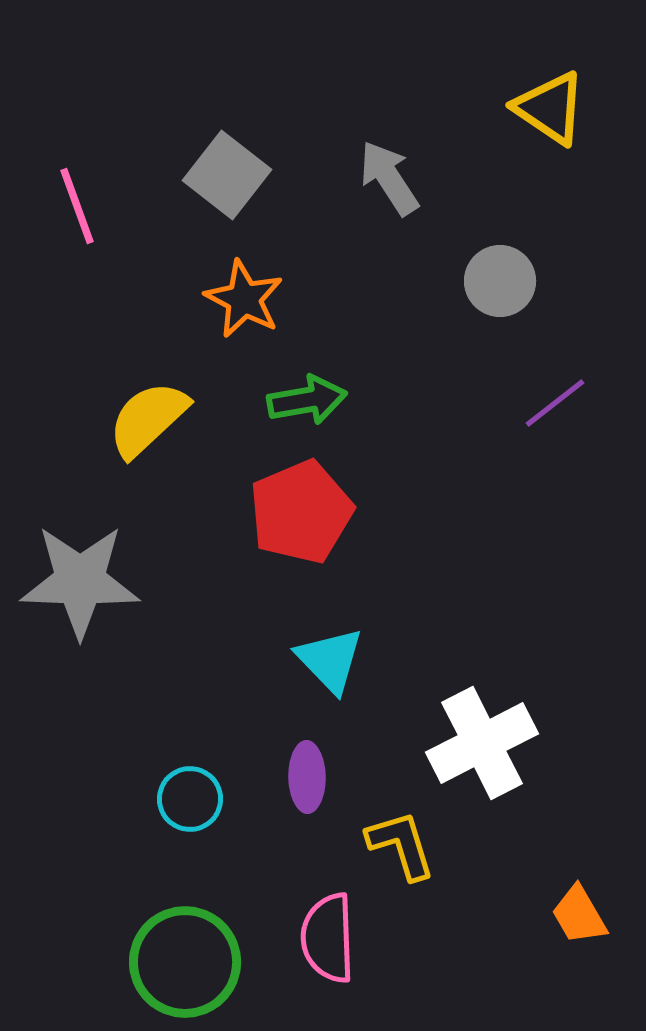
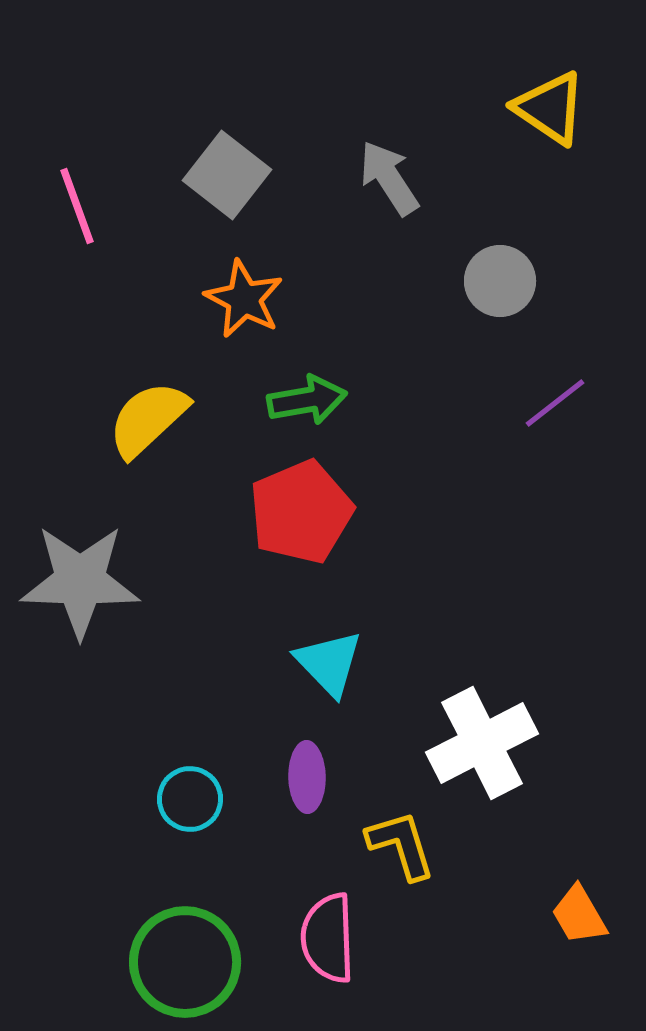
cyan triangle: moved 1 px left, 3 px down
